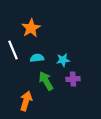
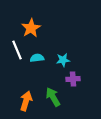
white line: moved 4 px right
green arrow: moved 7 px right, 16 px down
